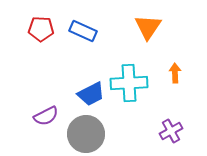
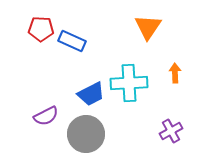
blue rectangle: moved 11 px left, 10 px down
